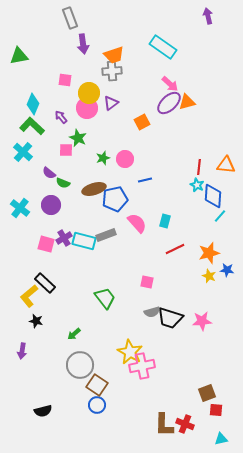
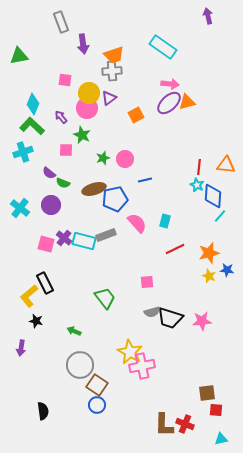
gray rectangle at (70, 18): moved 9 px left, 4 px down
pink arrow at (170, 84): rotated 36 degrees counterclockwise
purple triangle at (111, 103): moved 2 px left, 5 px up
orange square at (142, 122): moved 6 px left, 7 px up
green star at (78, 138): moved 4 px right, 3 px up
cyan cross at (23, 152): rotated 30 degrees clockwise
purple cross at (64, 238): rotated 21 degrees counterclockwise
pink square at (147, 282): rotated 16 degrees counterclockwise
black rectangle at (45, 283): rotated 20 degrees clockwise
green arrow at (74, 334): moved 3 px up; rotated 64 degrees clockwise
purple arrow at (22, 351): moved 1 px left, 3 px up
brown square at (207, 393): rotated 12 degrees clockwise
black semicircle at (43, 411): rotated 84 degrees counterclockwise
